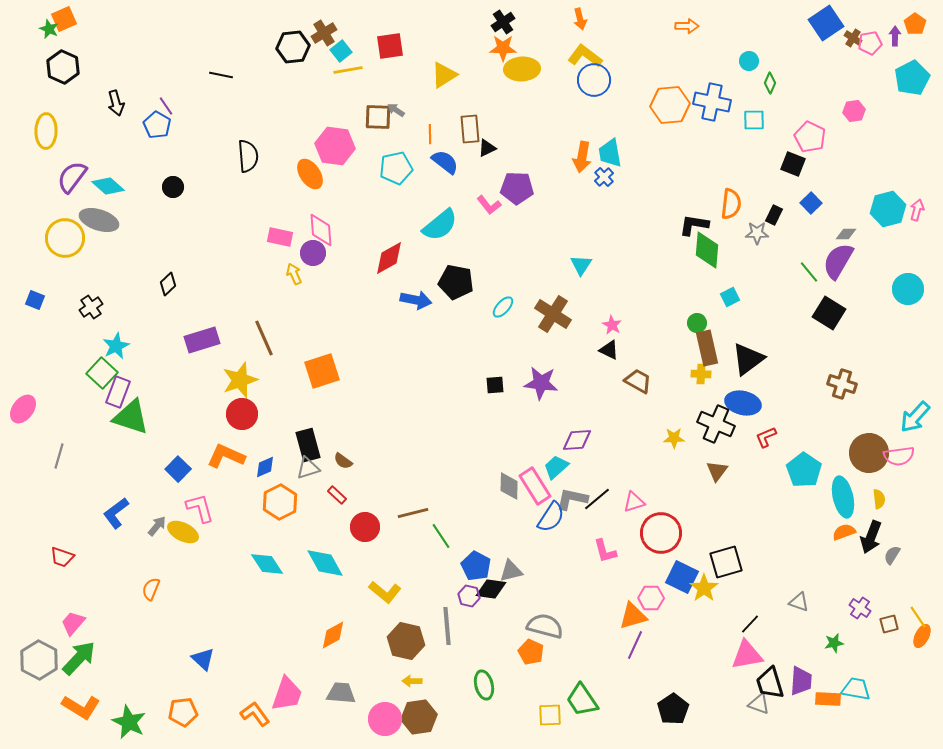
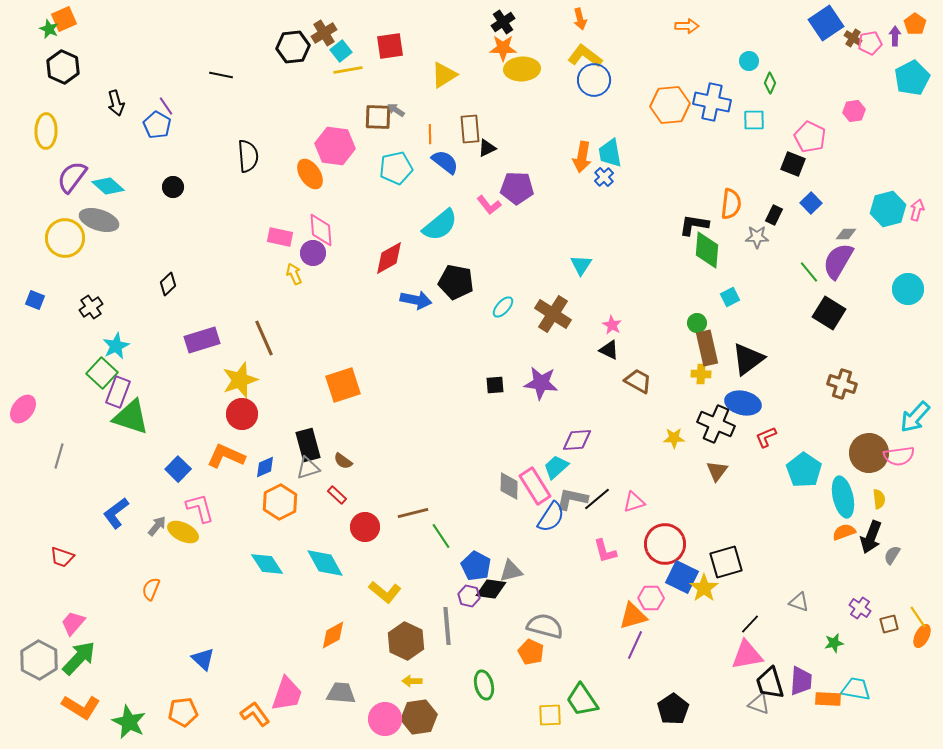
gray star at (757, 233): moved 4 px down
orange square at (322, 371): moved 21 px right, 14 px down
red circle at (661, 533): moved 4 px right, 11 px down
brown hexagon at (406, 641): rotated 12 degrees clockwise
